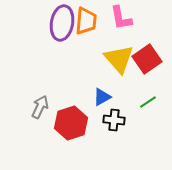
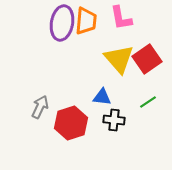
blue triangle: rotated 36 degrees clockwise
